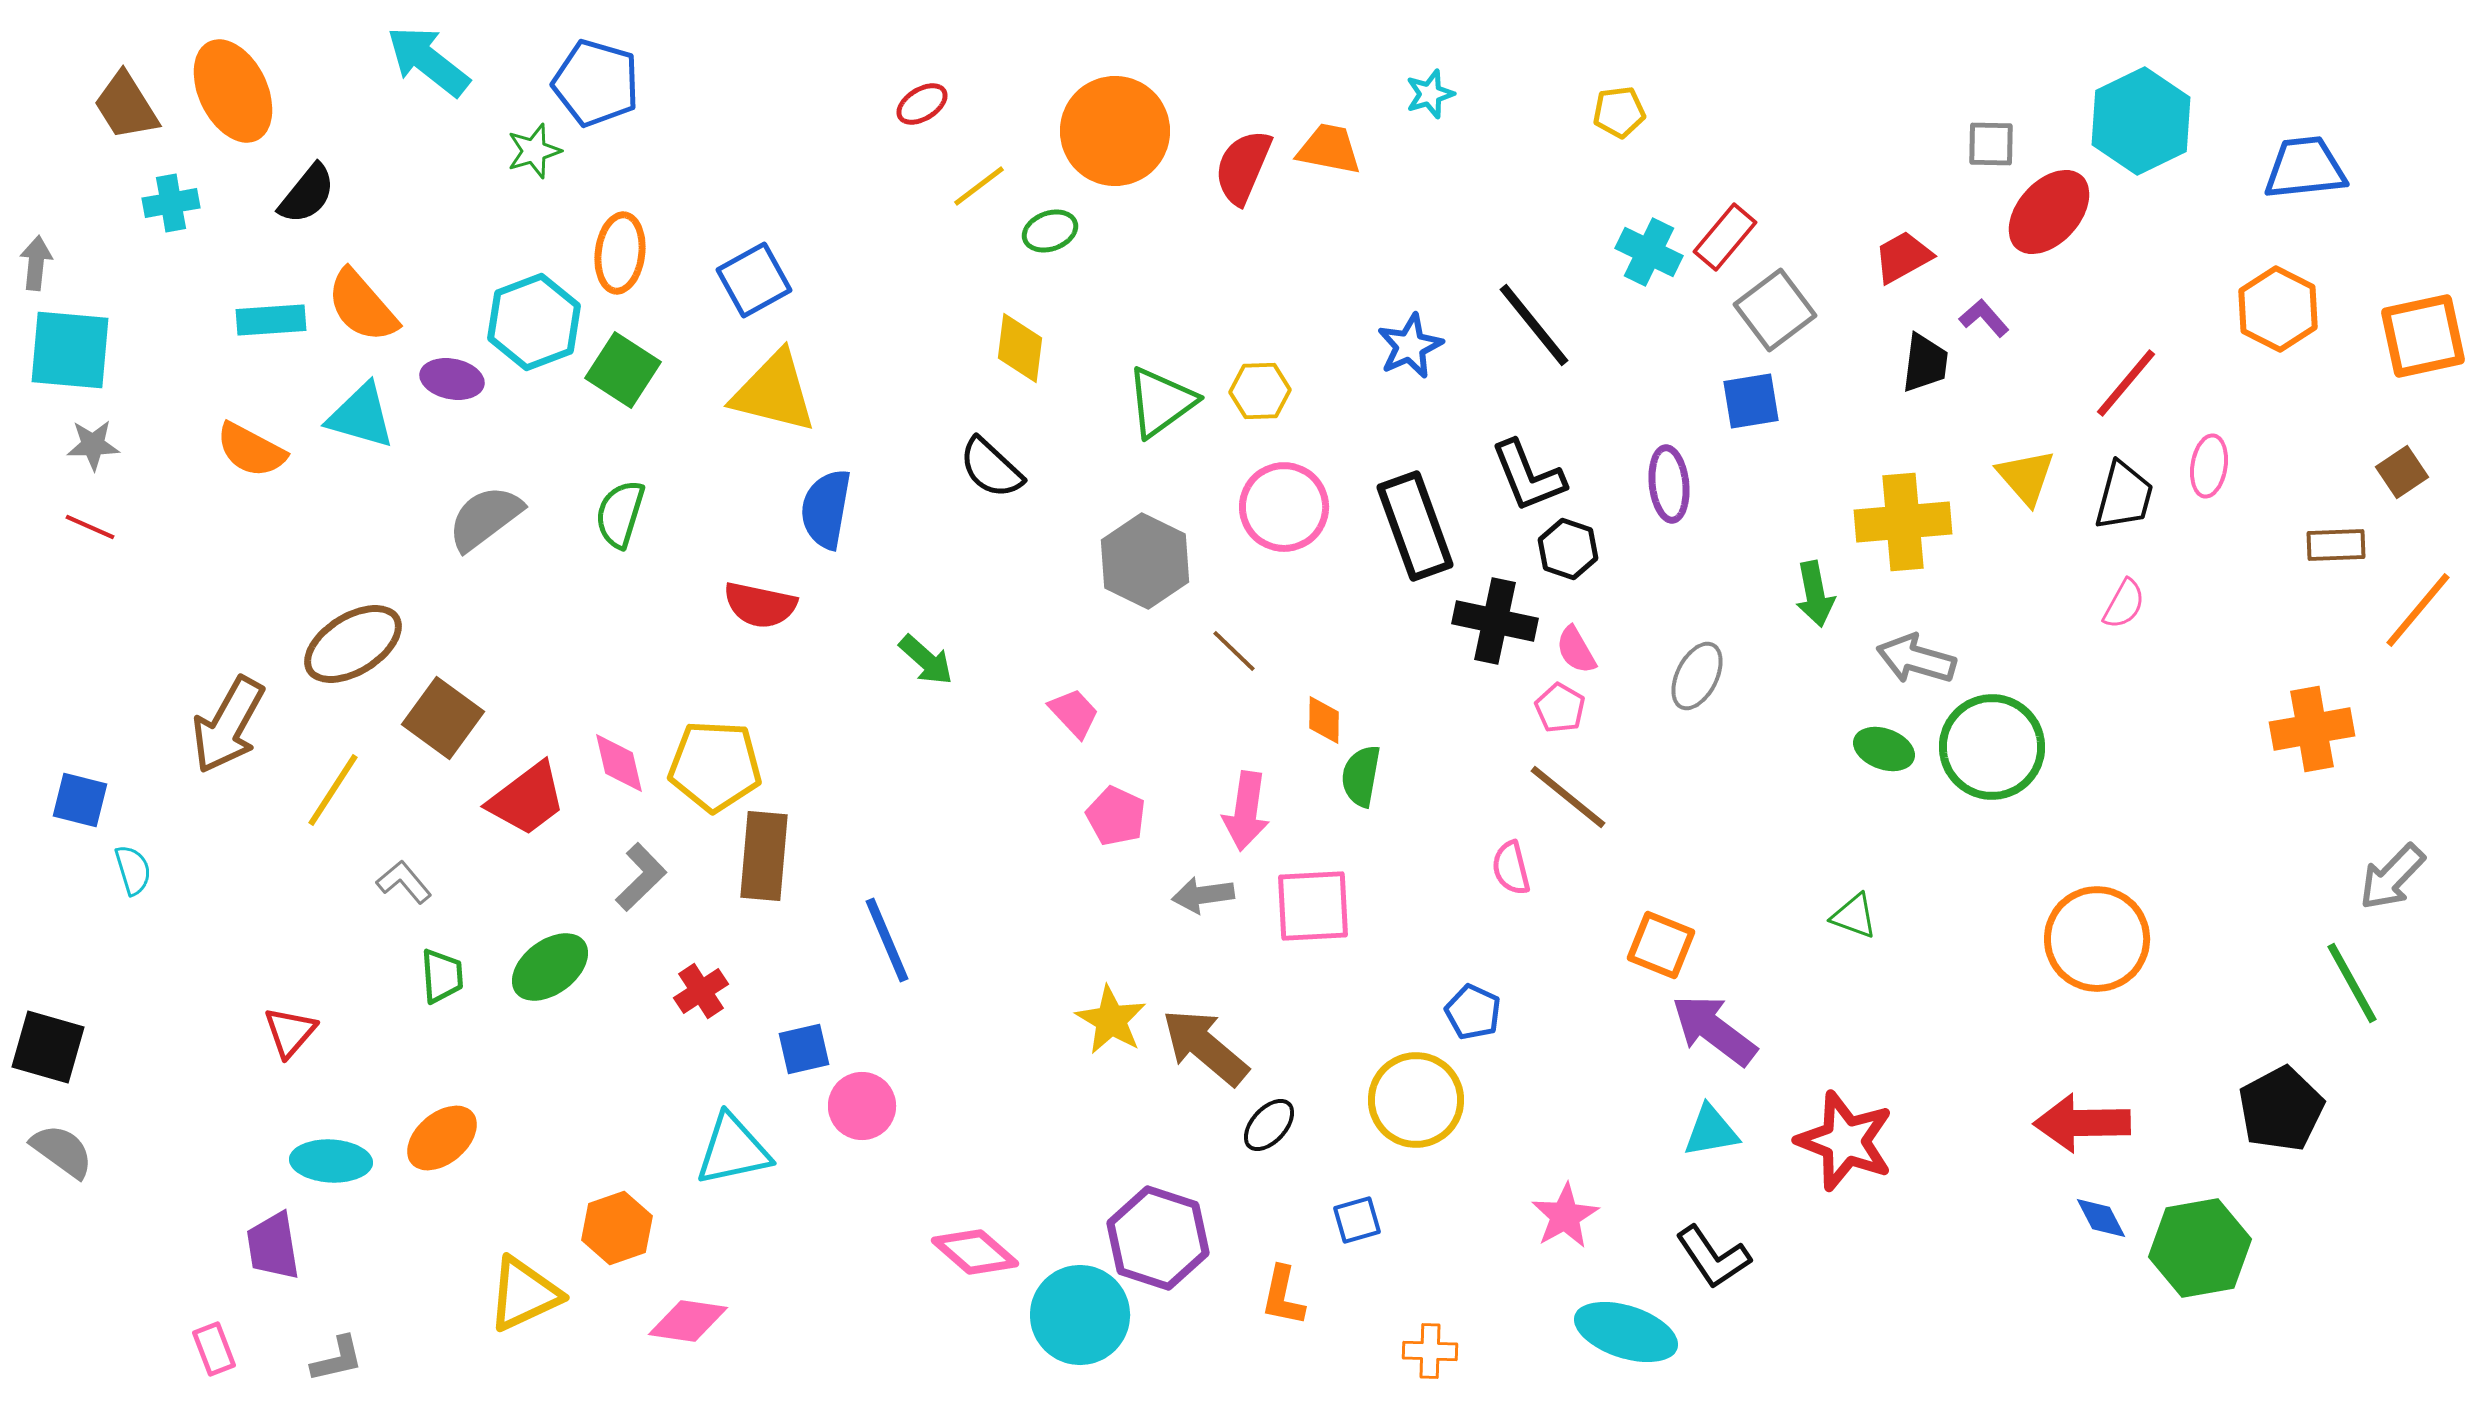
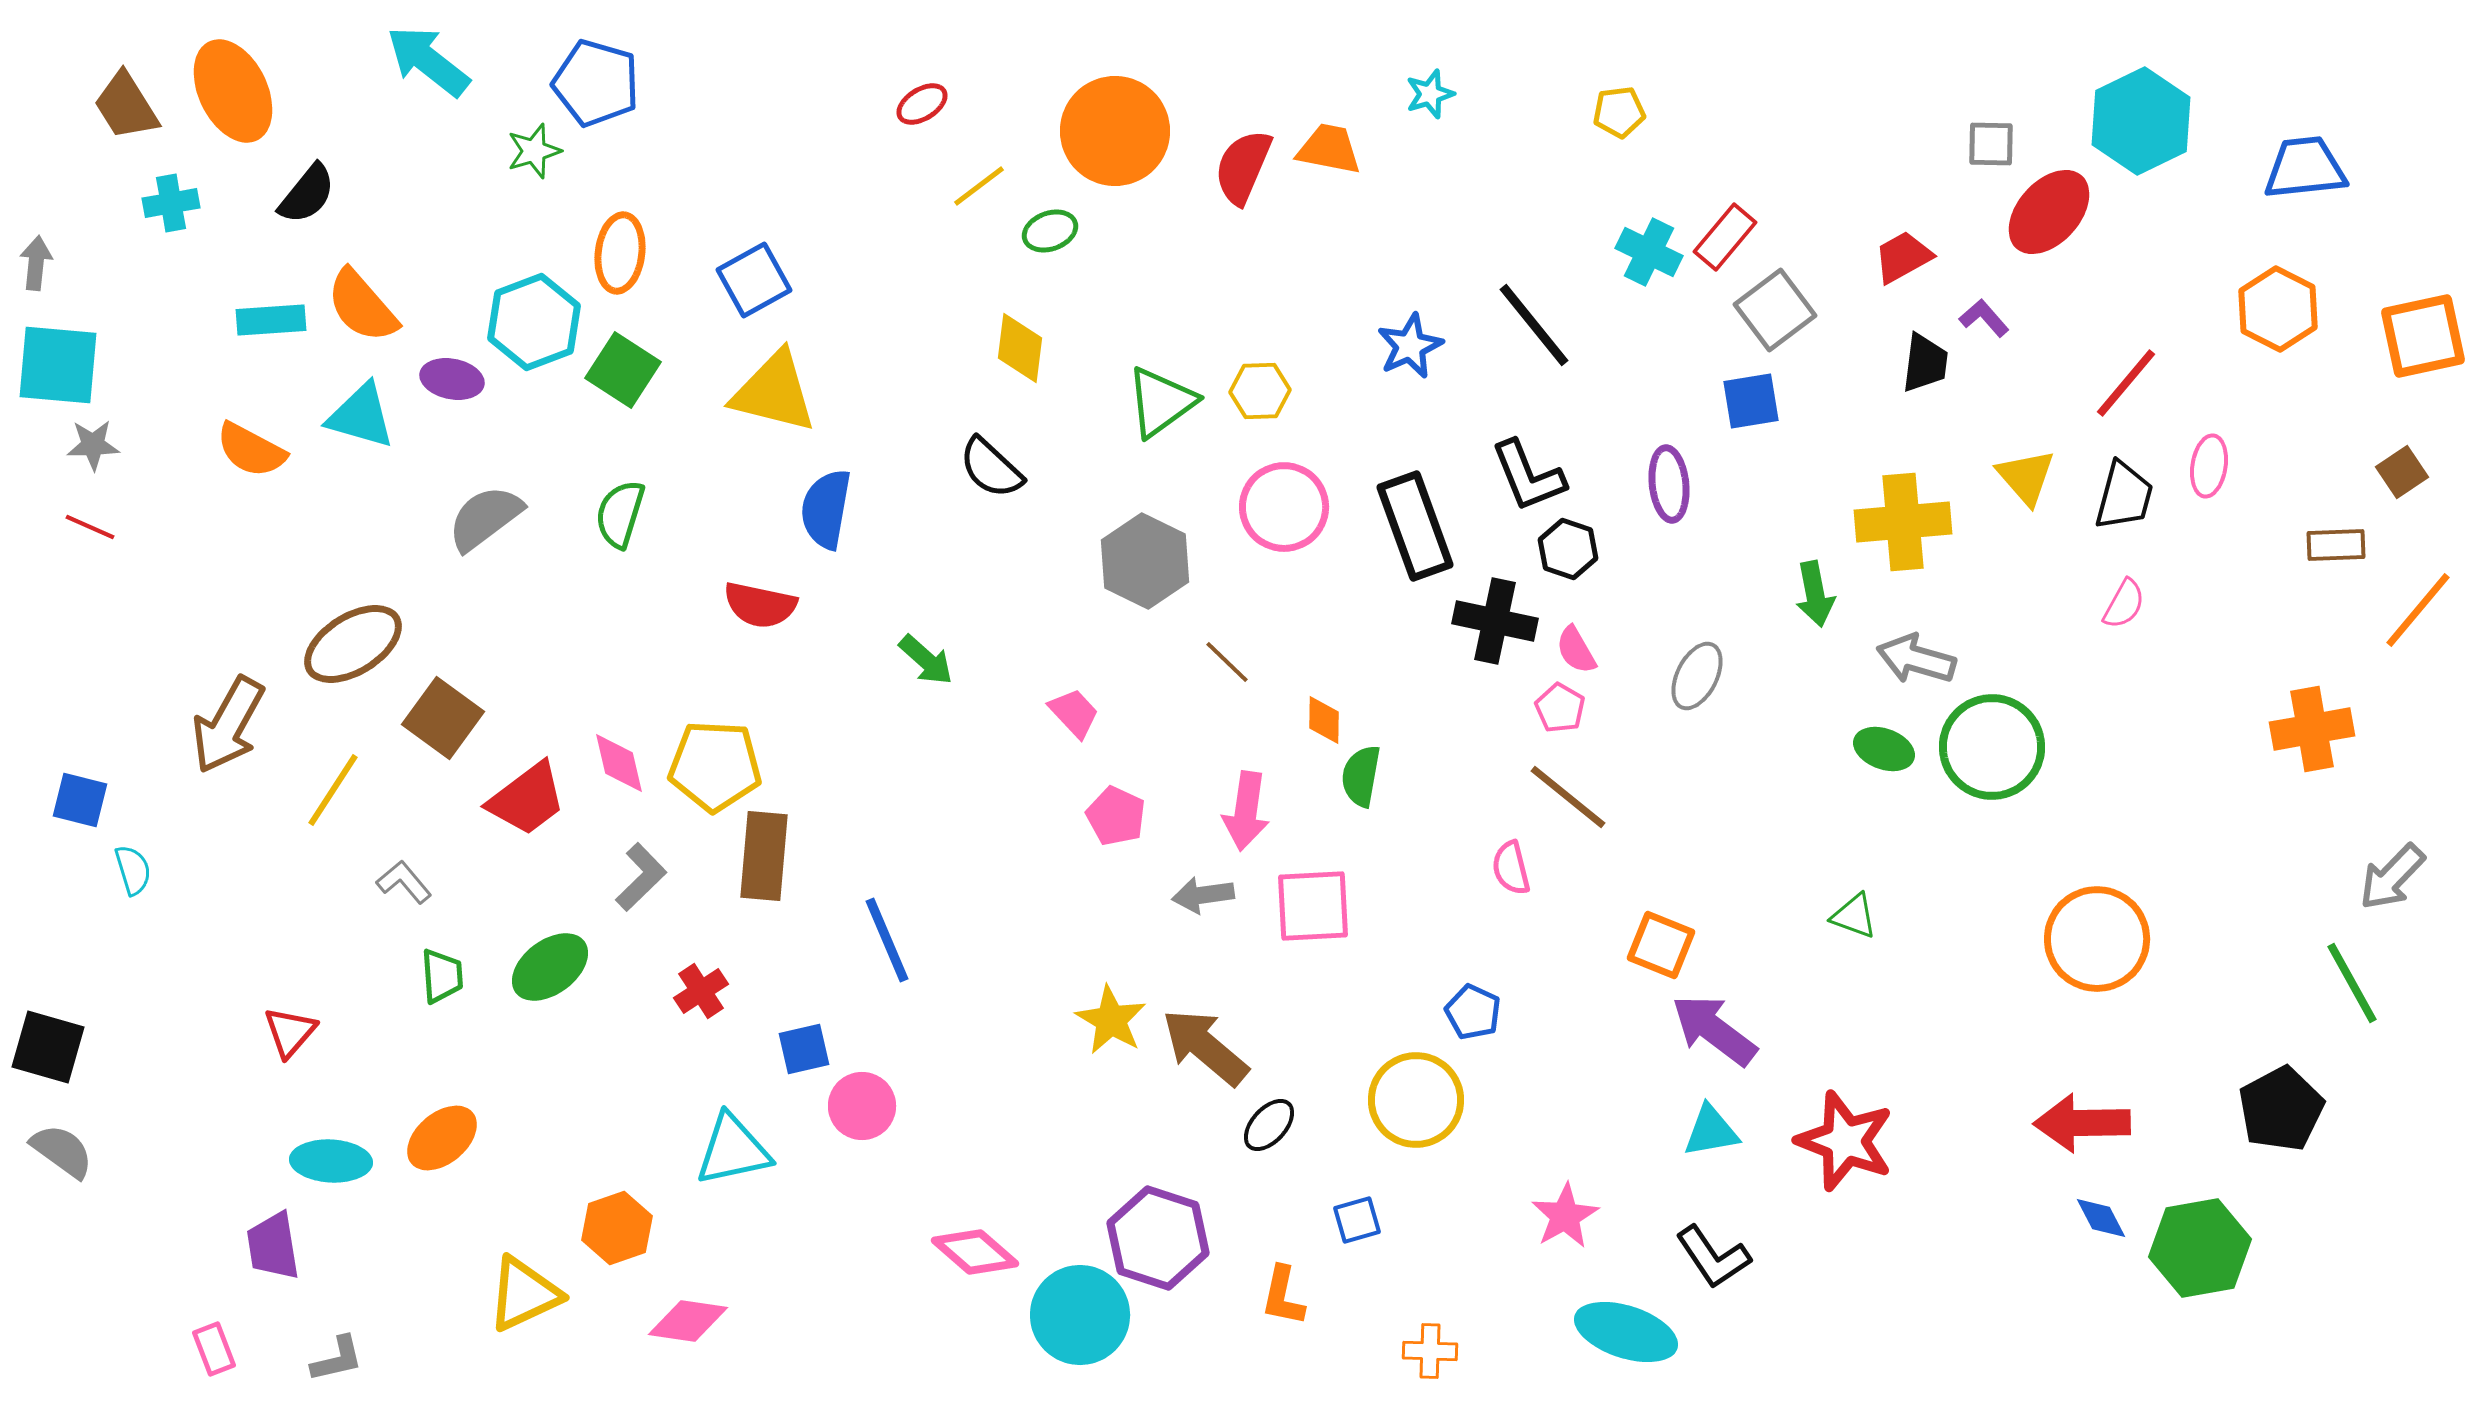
cyan square at (70, 350): moved 12 px left, 15 px down
brown line at (1234, 651): moved 7 px left, 11 px down
